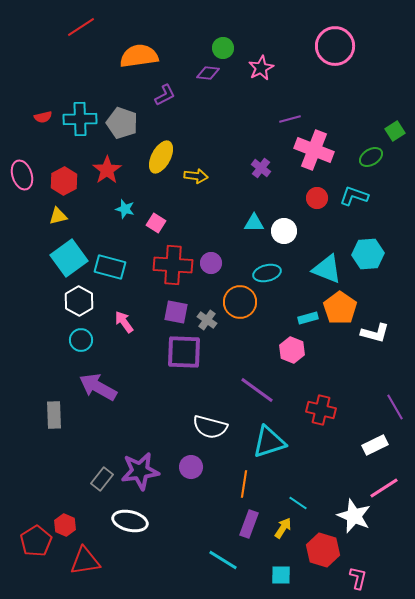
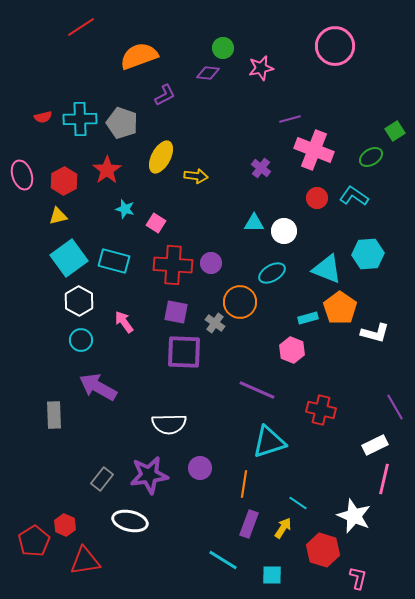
orange semicircle at (139, 56): rotated 12 degrees counterclockwise
pink star at (261, 68): rotated 15 degrees clockwise
cyan L-shape at (354, 196): rotated 16 degrees clockwise
cyan rectangle at (110, 267): moved 4 px right, 6 px up
cyan ellipse at (267, 273): moved 5 px right; rotated 16 degrees counterclockwise
gray cross at (207, 320): moved 8 px right, 3 px down
purple line at (257, 390): rotated 12 degrees counterclockwise
white semicircle at (210, 427): moved 41 px left, 3 px up; rotated 16 degrees counterclockwise
purple circle at (191, 467): moved 9 px right, 1 px down
purple star at (140, 471): moved 9 px right, 4 px down
pink line at (384, 488): moved 9 px up; rotated 44 degrees counterclockwise
red pentagon at (36, 541): moved 2 px left
cyan square at (281, 575): moved 9 px left
